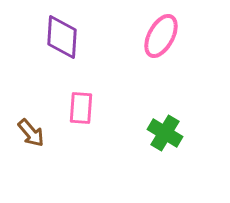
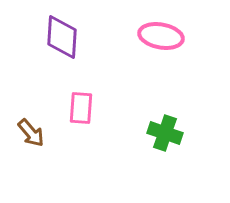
pink ellipse: rotated 72 degrees clockwise
green cross: rotated 12 degrees counterclockwise
